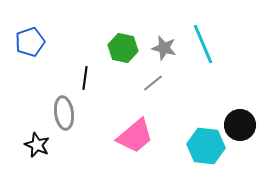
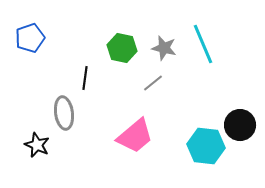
blue pentagon: moved 4 px up
green hexagon: moved 1 px left
